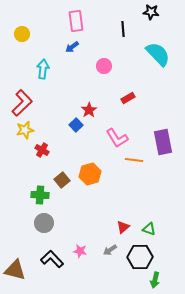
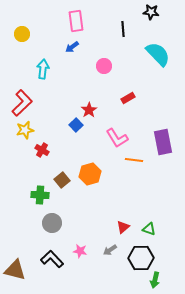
gray circle: moved 8 px right
black hexagon: moved 1 px right, 1 px down
